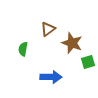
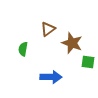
green square: rotated 24 degrees clockwise
